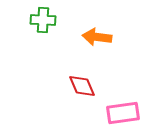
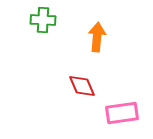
orange arrow: rotated 88 degrees clockwise
pink rectangle: moved 1 px left
